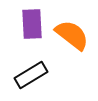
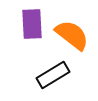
black rectangle: moved 22 px right
